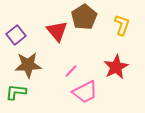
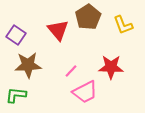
brown pentagon: moved 4 px right
yellow L-shape: moved 1 px right; rotated 140 degrees clockwise
red triangle: moved 1 px right, 1 px up
purple square: rotated 18 degrees counterclockwise
red star: moved 5 px left; rotated 30 degrees clockwise
green L-shape: moved 3 px down
